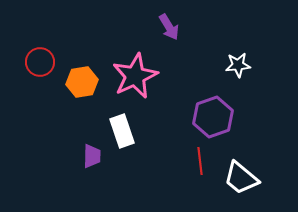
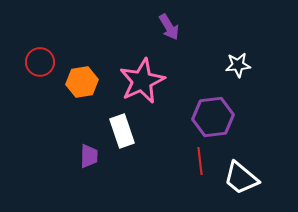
pink star: moved 7 px right, 5 px down
purple hexagon: rotated 12 degrees clockwise
purple trapezoid: moved 3 px left
